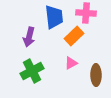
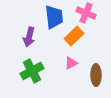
pink cross: rotated 18 degrees clockwise
